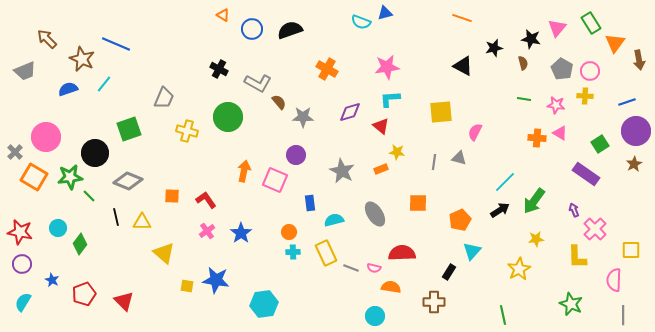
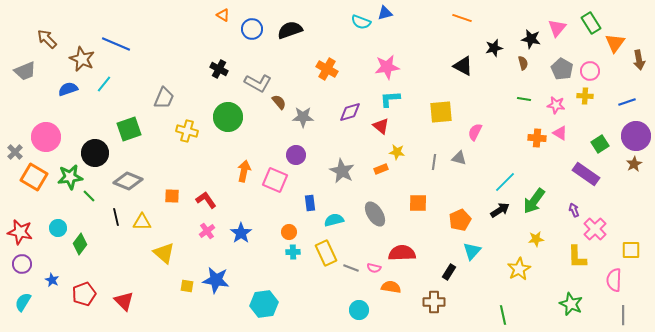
purple circle at (636, 131): moved 5 px down
cyan circle at (375, 316): moved 16 px left, 6 px up
